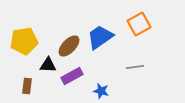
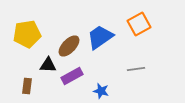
yellow pentagon: moved 3 px right, 7 px up
gray line: moved 1 px right, 2 px down
